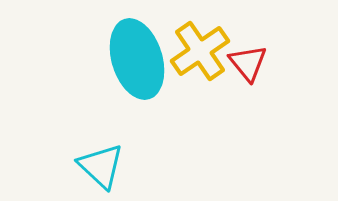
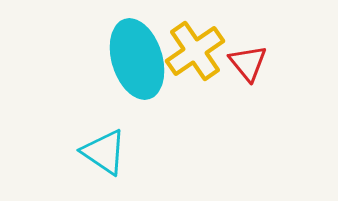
yellow cross: moved 5 px left
cyan triangle: moved 3 px right, 14 px up; rotated 9 degrees counterclockwise
